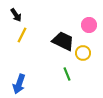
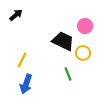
black arrow: rotated 96 degrees counterclockwise
pink circle: moved 4 px left, 1 px down
yellow line: moved 25 px down
green line: moved 1 px right
blue arrow: moved 7 px right
